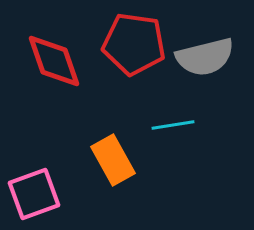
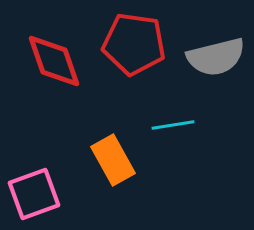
gray semicircle: moved 11 px right
